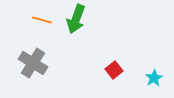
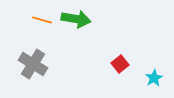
green arrow: rotated 100 degrees counterclockwise
gray cross: moved 1 px down
red square: moved 6 px right, 6 px up
